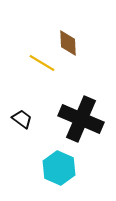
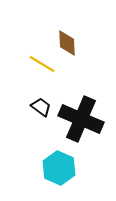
brown diamond: moved 1 px left
yellow line: moved 1 px down
black trapezoid: moved 19 px right, 12 px up
